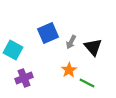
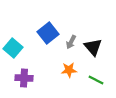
blue square: rotated 15 degrees counterclockwise
cyan square: moved 2 px up; rotated 12 degrees clockwise
orange star: rotated 28 degrees clockwise
purple cross: rotated 24 degrees clockwise
green line: moved 9 px right, 3 px up
